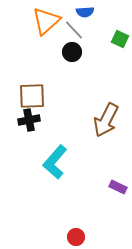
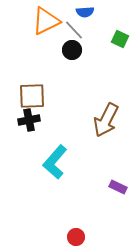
orange triangle: rotated 16 degrees clockwise
black circle: moved 2 px up
